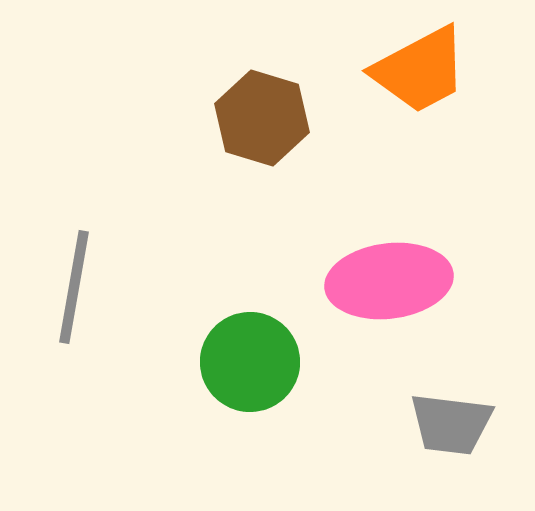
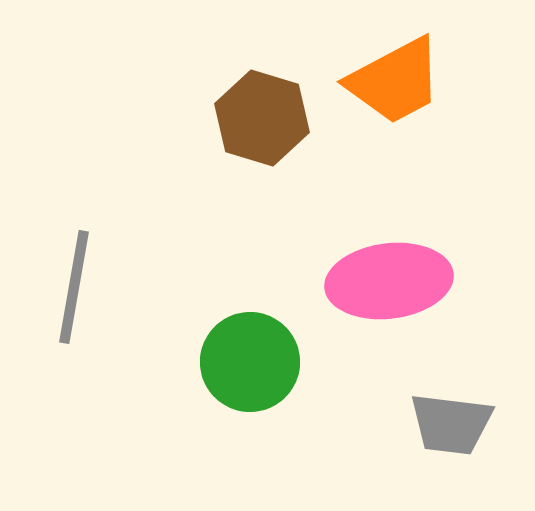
orange trapezoid: moved 25 px left, 11 px down
